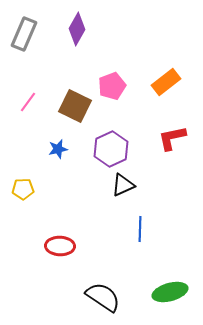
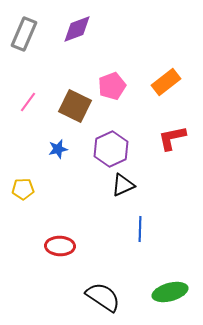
purple diamond: rotated 40 degrees clockwise
